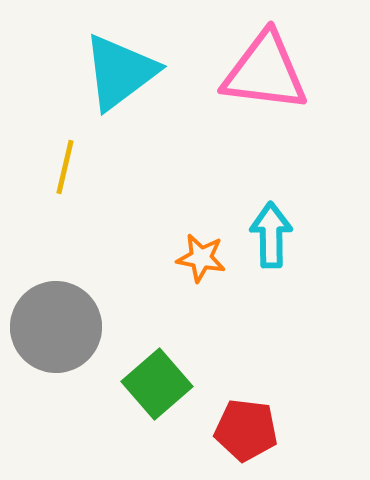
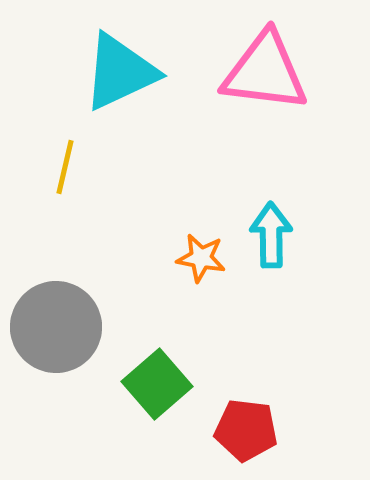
cyan triangle: rotated 12 degrees clockwise
